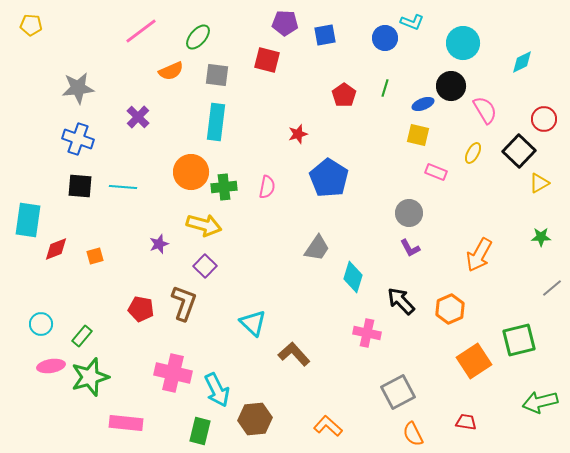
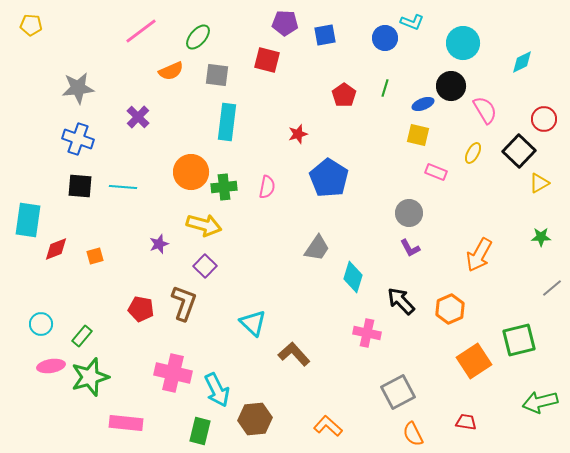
cyan rectangle at (216, 122): moved 11 px right
